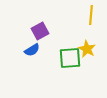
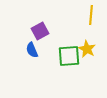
blue semicircle: rotated 98 degrees clockwise
green square: moved 1 px left, 2 px up
